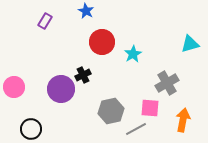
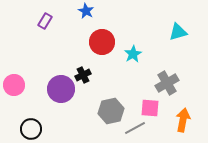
cyan triangle: moved 12 px left, 12 px up
pink circle: moved 2 px up
gray line: moved 1 px left, 1 px up
